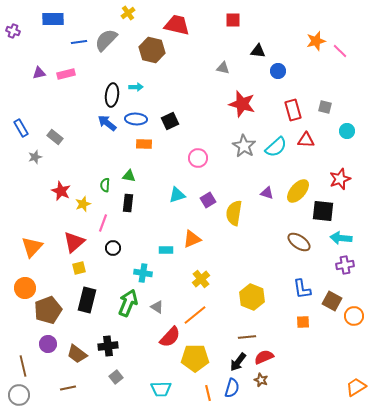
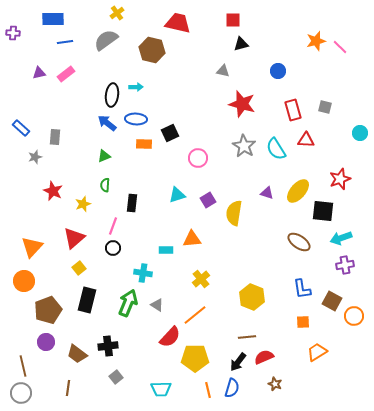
yellow cross at (128, 13): moved 11 px left
red trapezoid at (177, 25): moved 1 px right, 2 px up
purple cross at (13, 31): moved 2 px down; rotated 16 degrees counterclockwise
gray semicircle at (106, 40): rotated 10 degrees clockwise
blue line at (79, 42): moved 14 px left
black triangle at (258, 51): moved 17 px left, 7 px up; rotated 21 degrees counterclockwise
pink line at (340, 51): moved 4 px up
gray triangle at (223, 68): moved 3 px down
pink rectangle at (66, 74): rotated 24 degrees counterclockwise
black square at (170, 121): moved 12 px down
blue rectangle at (21, 128): rotated 18 degrees counterclockwise
cyan circle at (347, 131): moved 13 px right, 2 px down
gray rectangle at (55, 137): rotated 56 degrees clockwise
cyan semicircle at (276, 147): moved 2 px down; rotated 100 degrees clockwise
green triangle at (129, 176): moved 25 px left, 20 px up; rotated 32 degrees counterclockwise
red star at (61, 191): moved 8 px left
black rectangle at (128, 203): moved 4 px right
pink line at (103, 223): moved 10 px right, 3 px down
cyan arrow at (341, 238): rotated 25 degrees counterclockwise
orange triangle at (192, 239): rotated 18 degrees clockwise
red triangle at (74, 242): moved 4 px up
yellow square at (79, 268): rotated 24 degrees counterclockwise
orange circle at (25, 288): moved 1 px left, 7 px up
gray triangle at (157, 307): moved 2 px up
purple circle at (48, 344): moved 2 px left, 2 px up
brown star at (261, 380): moved 14 px right, 4 px down
orange trapezoid at (356, 387): moved 39 px left, 35 px up
brown line at (68, 388): rotated 70 degrees counterclockwise
orange line at (208, 393): moved 3 px up
gray circle at (19, 395): moved 2 px right, 2 px up
